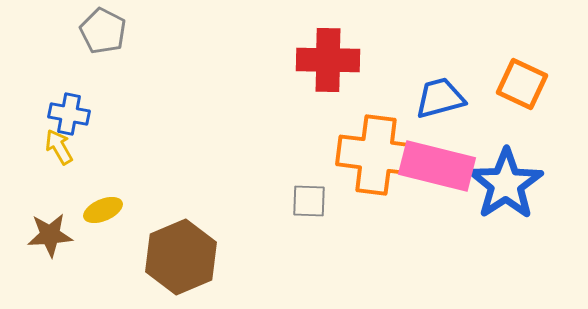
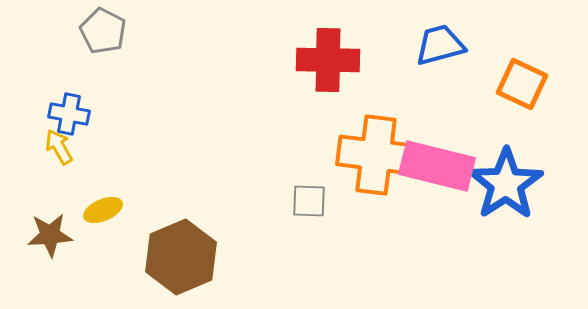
blue trapezoid: moved 53 px up
